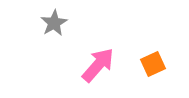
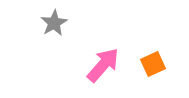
pink arrow: moved 5 px right
